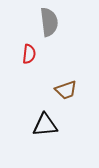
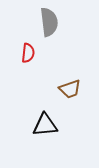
red semicircle: moved 1 px left, 1 px up
brown trapezoid: moved 4 px right, 1 px up
